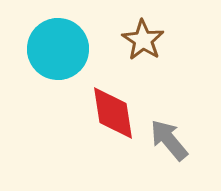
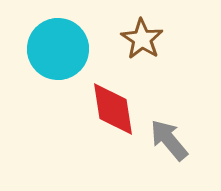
brown star: moved 1 px left, 1 px up
red diamond: moved 4 px up
